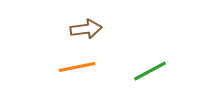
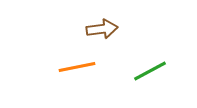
brown arrow: moved 16 px right
